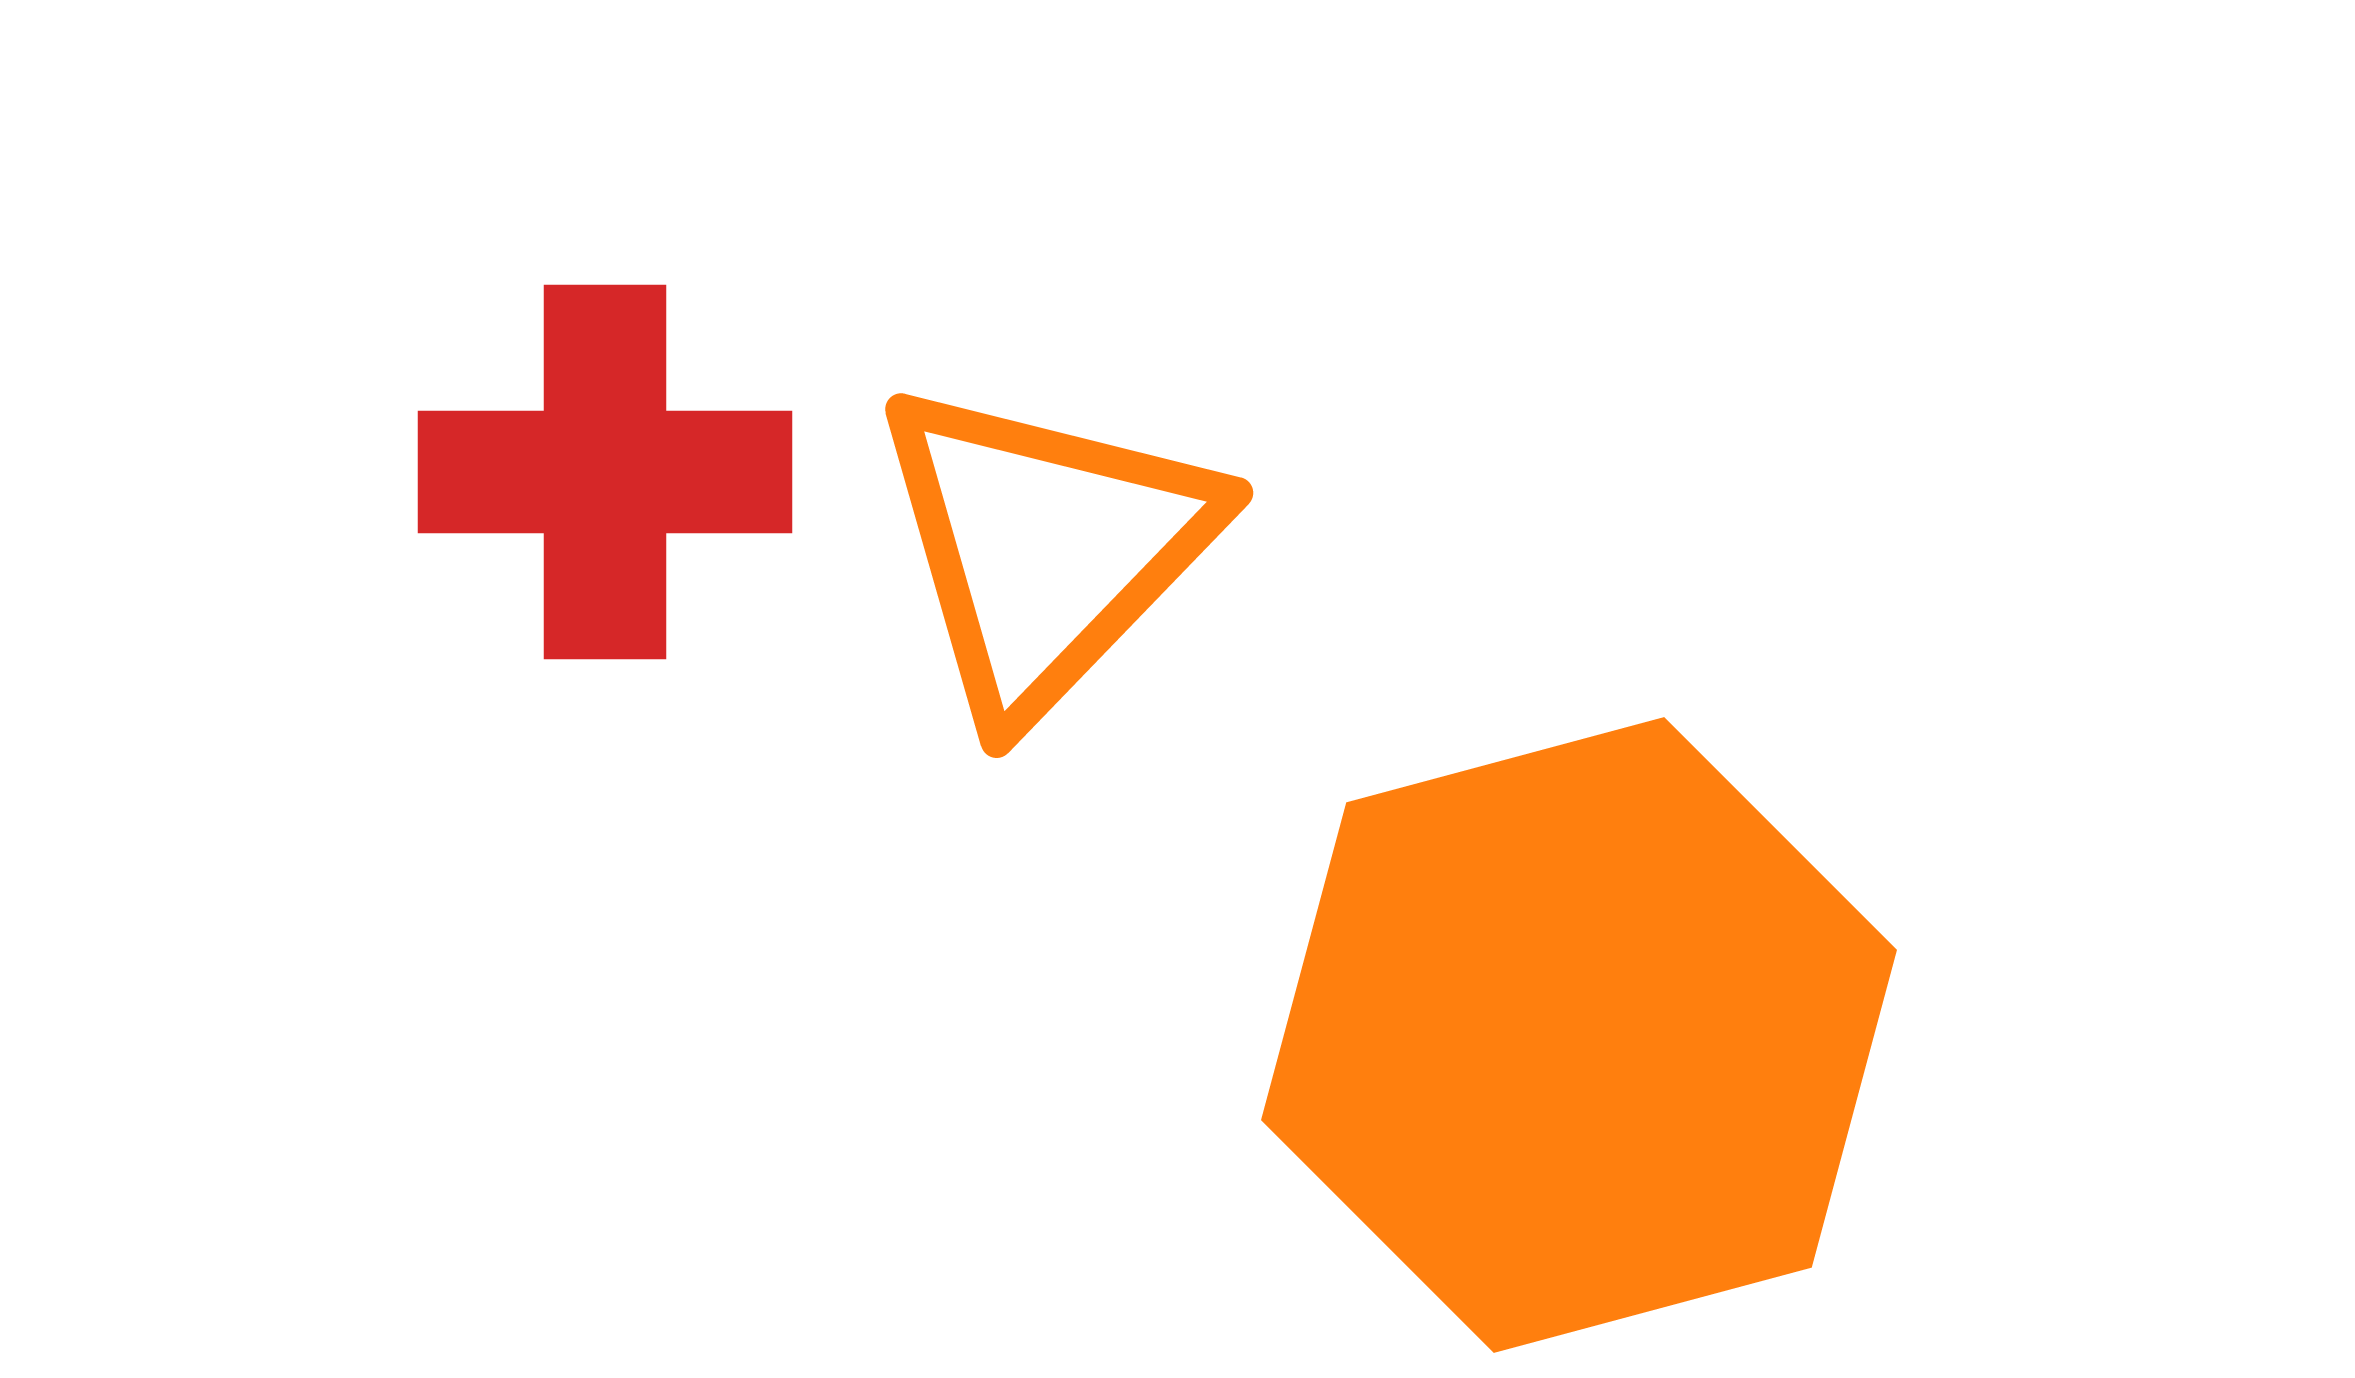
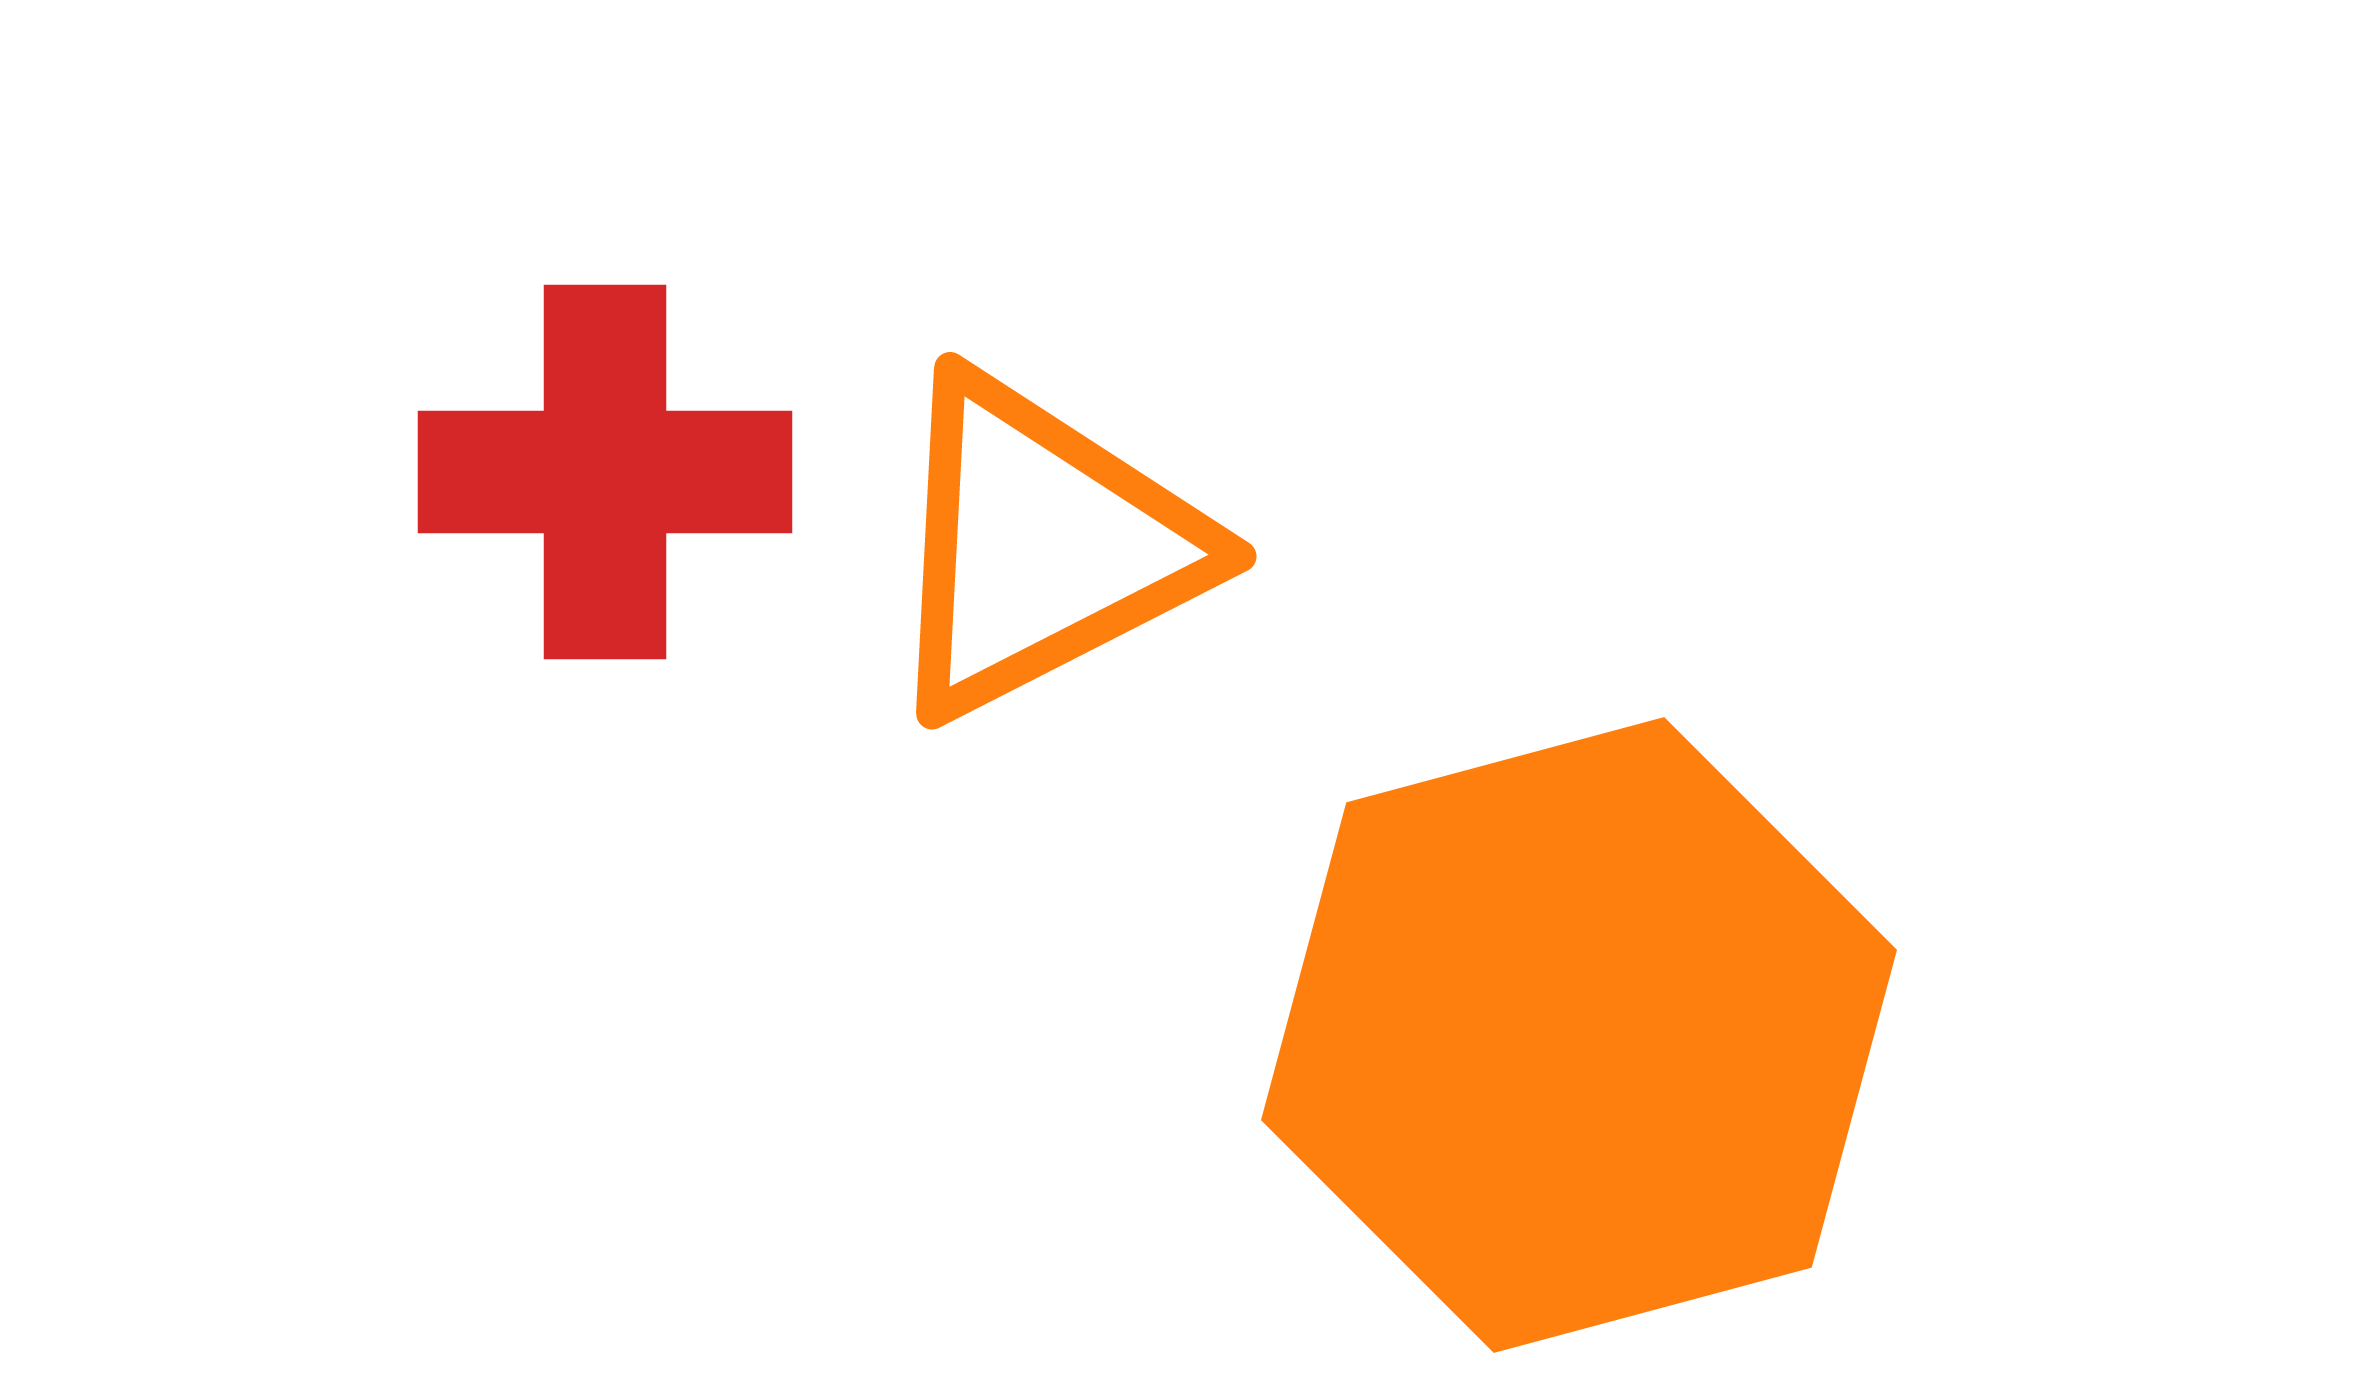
orange triangle: moved 4 px left, 2 px up; rotated 19 degrees clockwise
